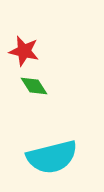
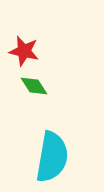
cyan semicircle: rotated 66 degrees counterclockwise
